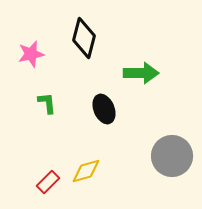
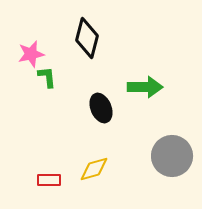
black diamond: moved 3 px right
green arrow: moved 4 px right, 14 px down
green L-shape: moved 26 px up
black ellipse: moved 3 px left, 1 px up
yellow diamond: moved 8 px right, 2 px up
red rectangle: moved 1 px right, 2 px up; rotated 45 degrees clockwise
